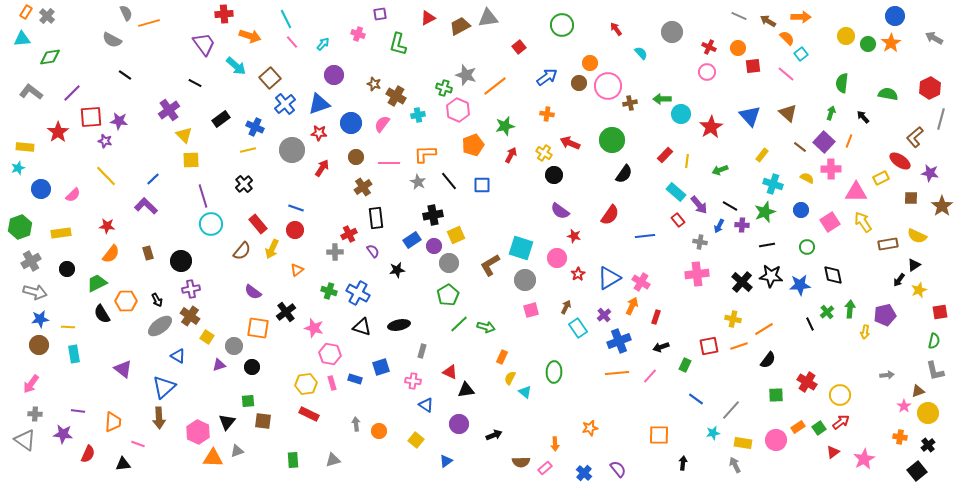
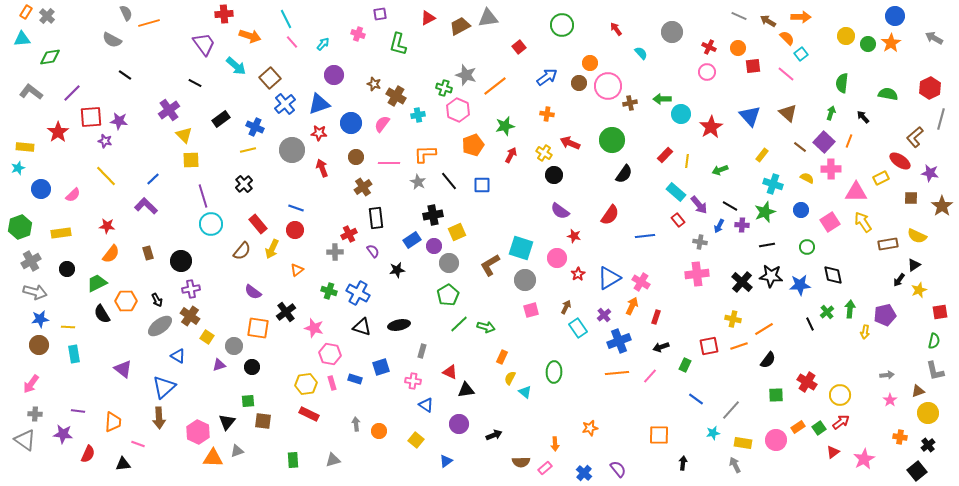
red arrow at (322, 168): rotated 54 degrees counterclockwise
yellow square at (456, 235): moved 1 px right, 3 px up
pink star at (904, 406): moved 14 px left, 6 px up
